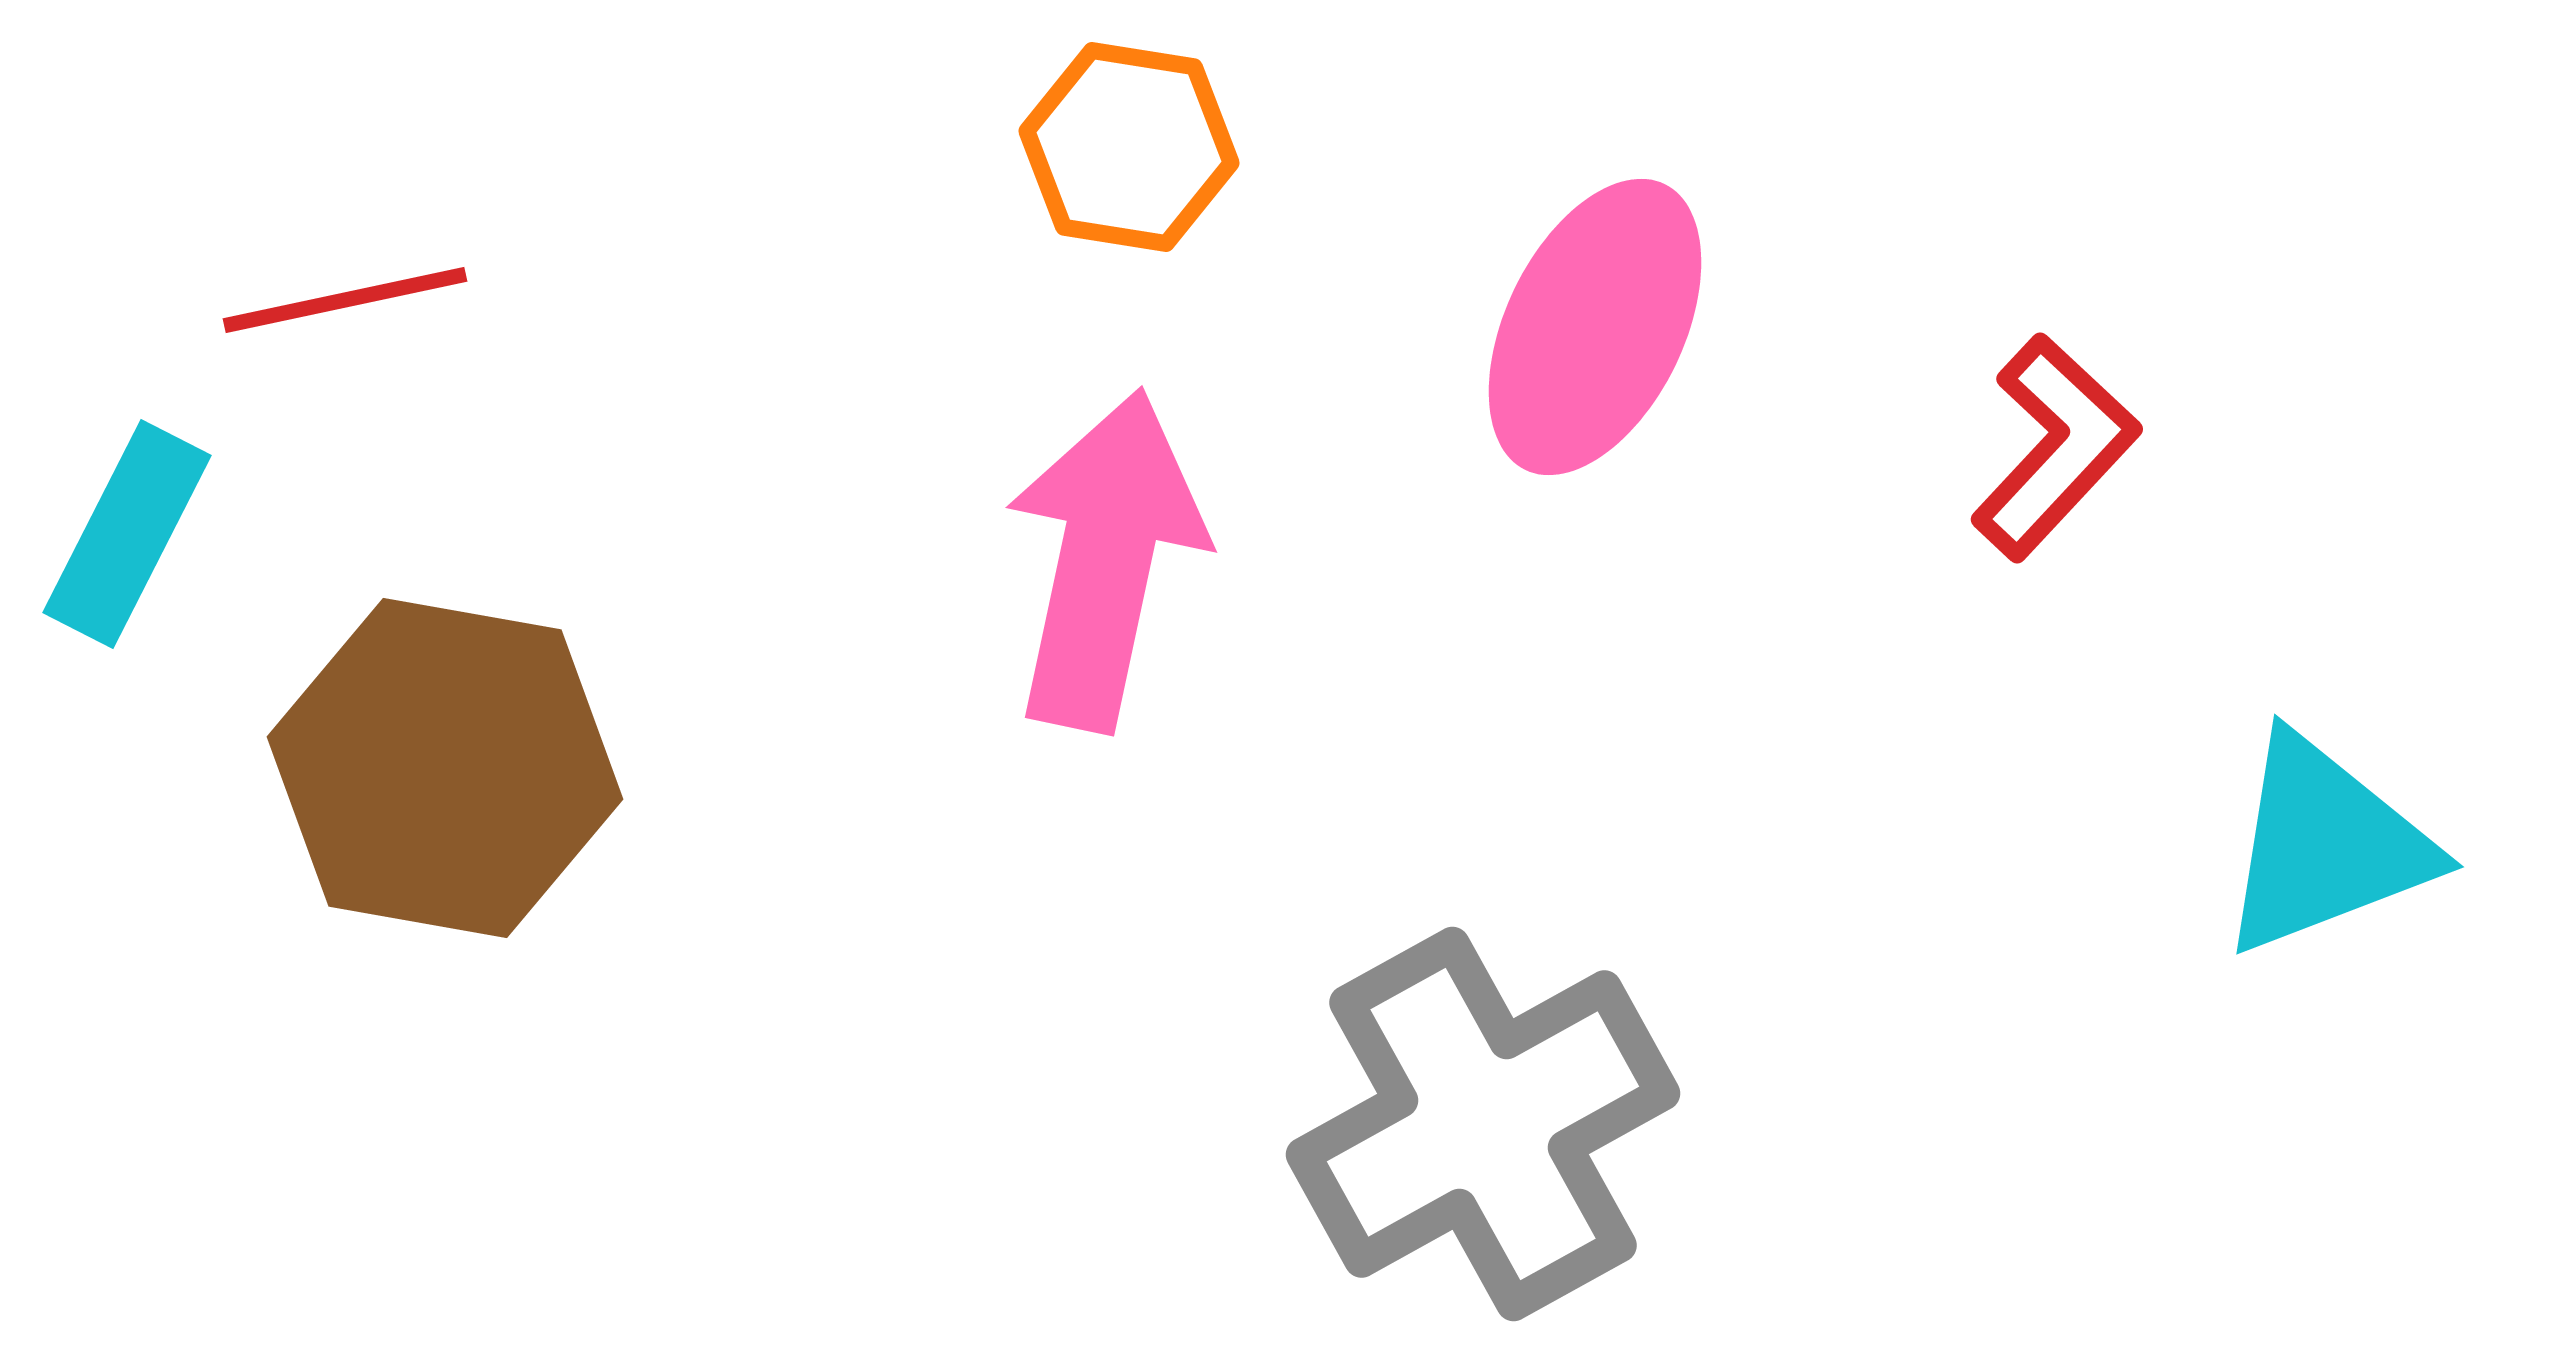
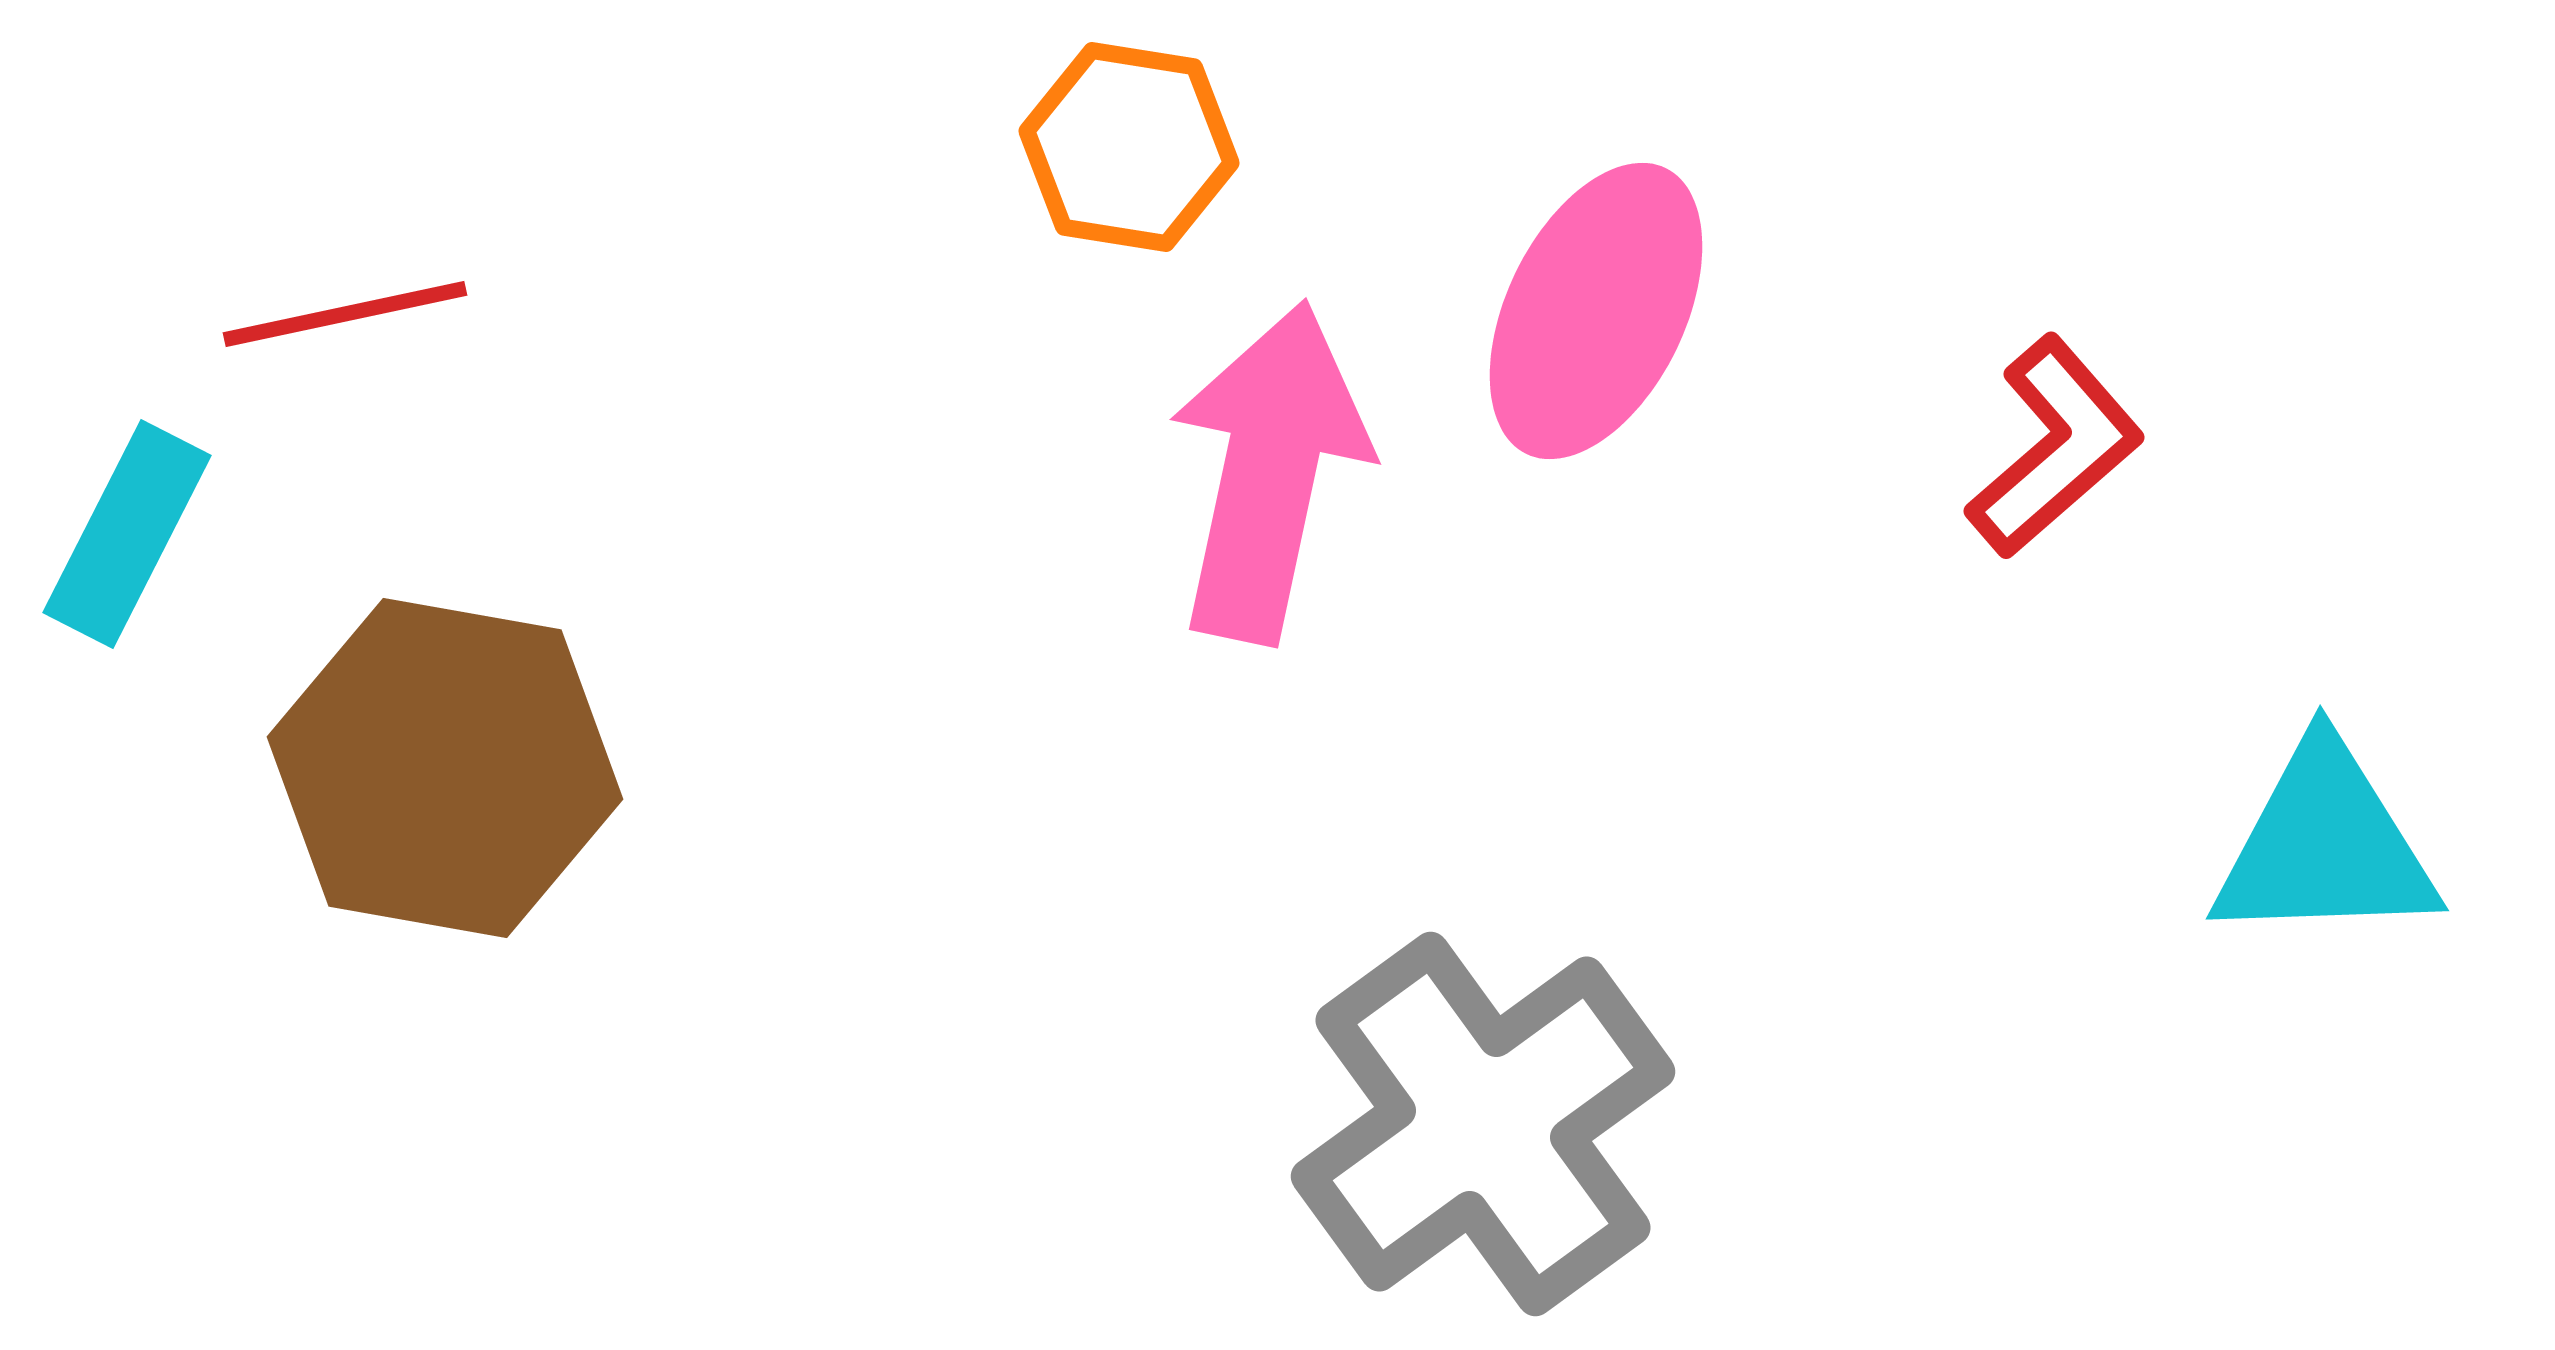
red line: moved 14 px down
pink ellipse: moved 1 px right, 16 px up
red L-shape: rotated 6 degrees clockwise
pink arrow: moved 164 px right, 88 px up
cyan triangle: rotated 19 degrees clockwise
gray cross: rotated 7 degrees counterclockwise
